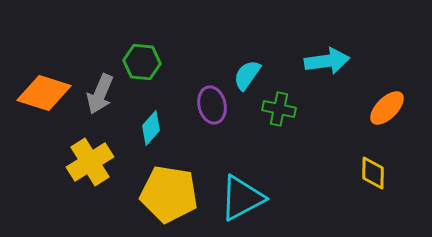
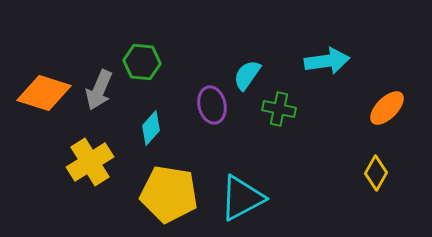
gray arrow: moved 1 px left, 4 px up
yellow diamond: moved 3 px right; rotated 28 degrees clockwise
